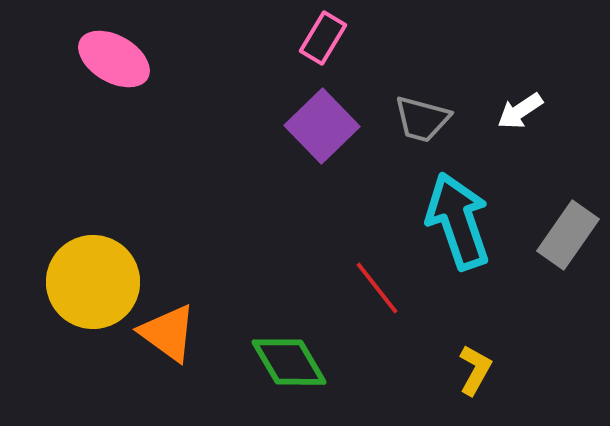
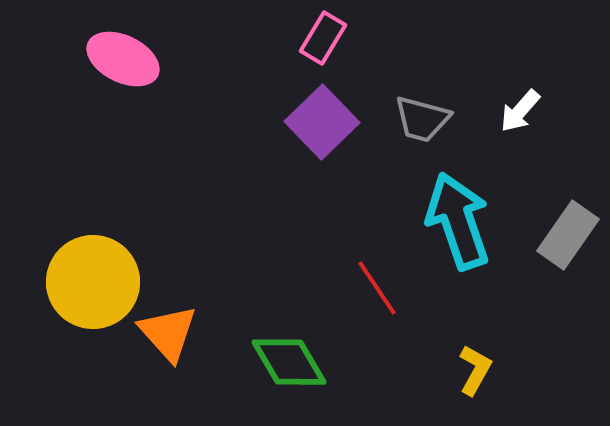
pink ellipse: moved 9 px right; rotated 4 degrees counterclockwise
white arrow: rotated 15 degrees counterclockwise
purple square: moved 4 px up
red line: rotated 4 degrees clockwise
orange triangle: rotated 12 degrees clockwise
